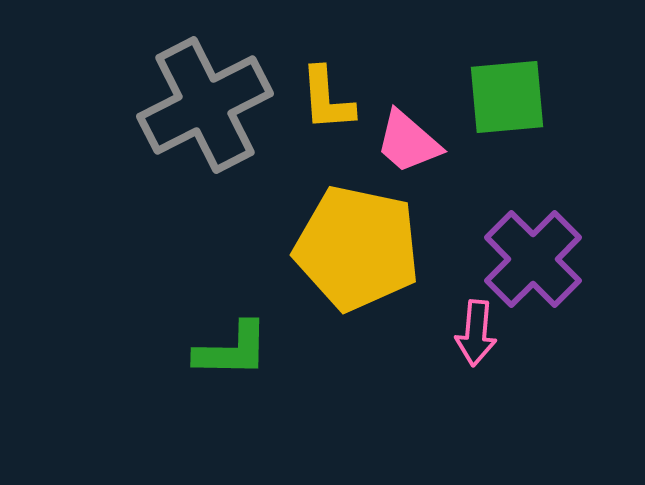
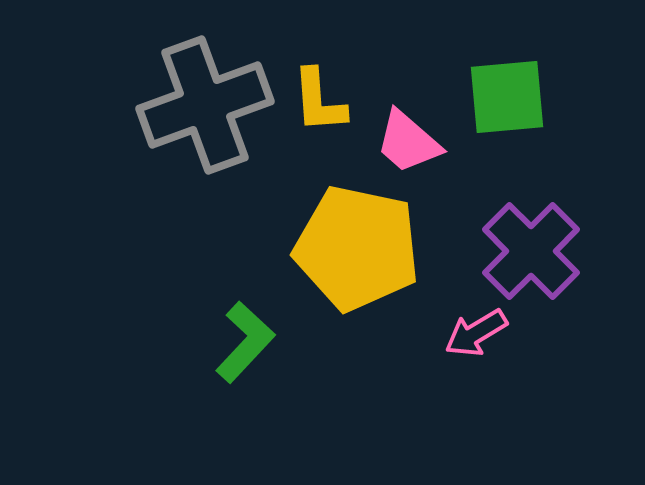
yellow L-shape: moved 8 px left, 2 px down
gray cross: rotated 7 degrees clockwise
purple cross: moved 2 px left, 8 px up
pink arrow: rotated 54 degrees clockwise
green L-shape: moved 13 px right, 8 px up; rotated 48 degrees counterclockwise
